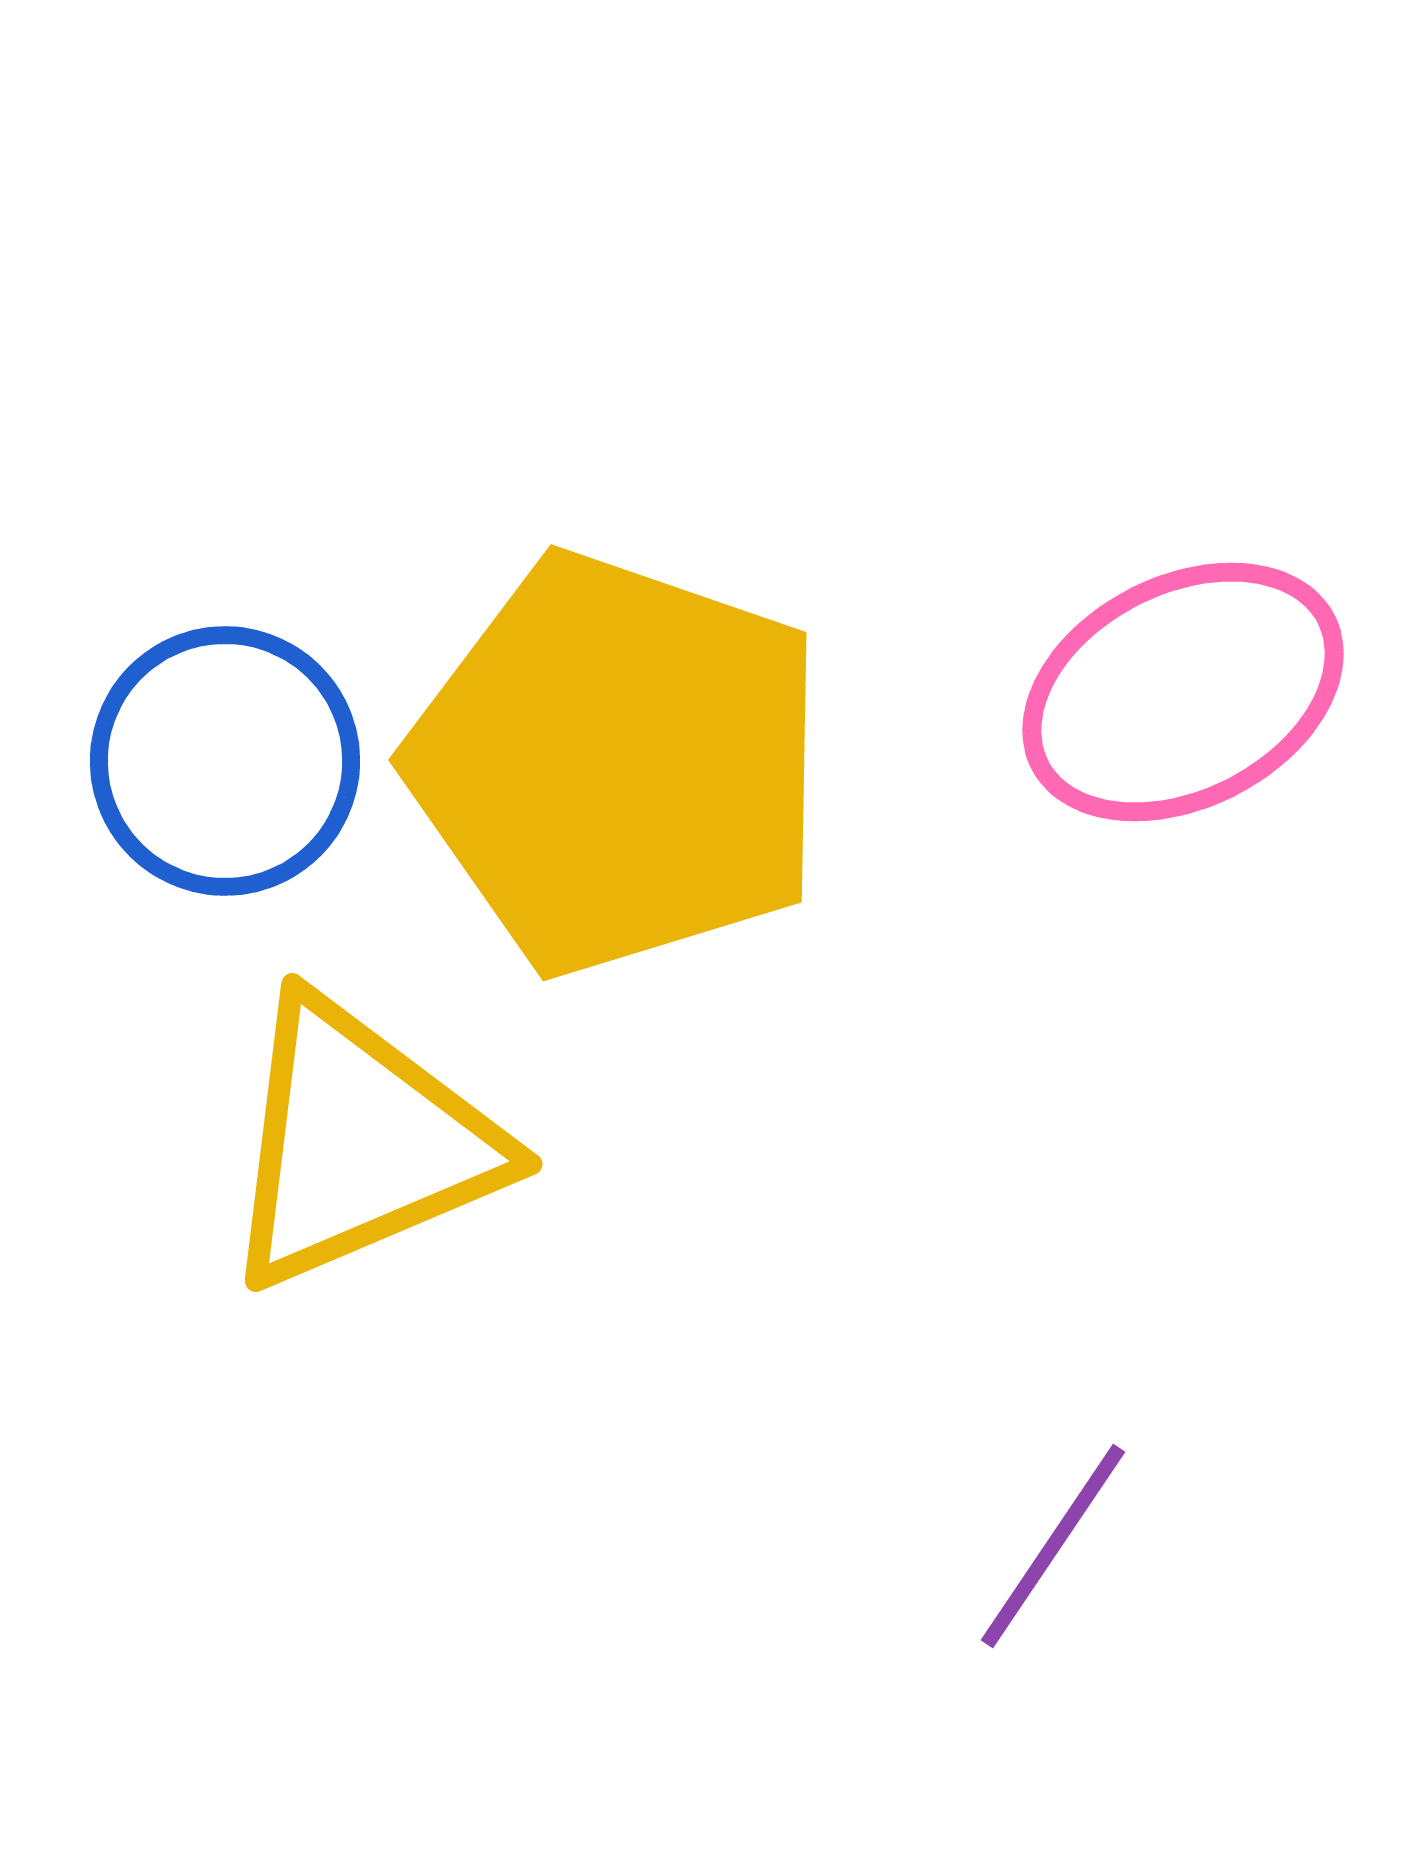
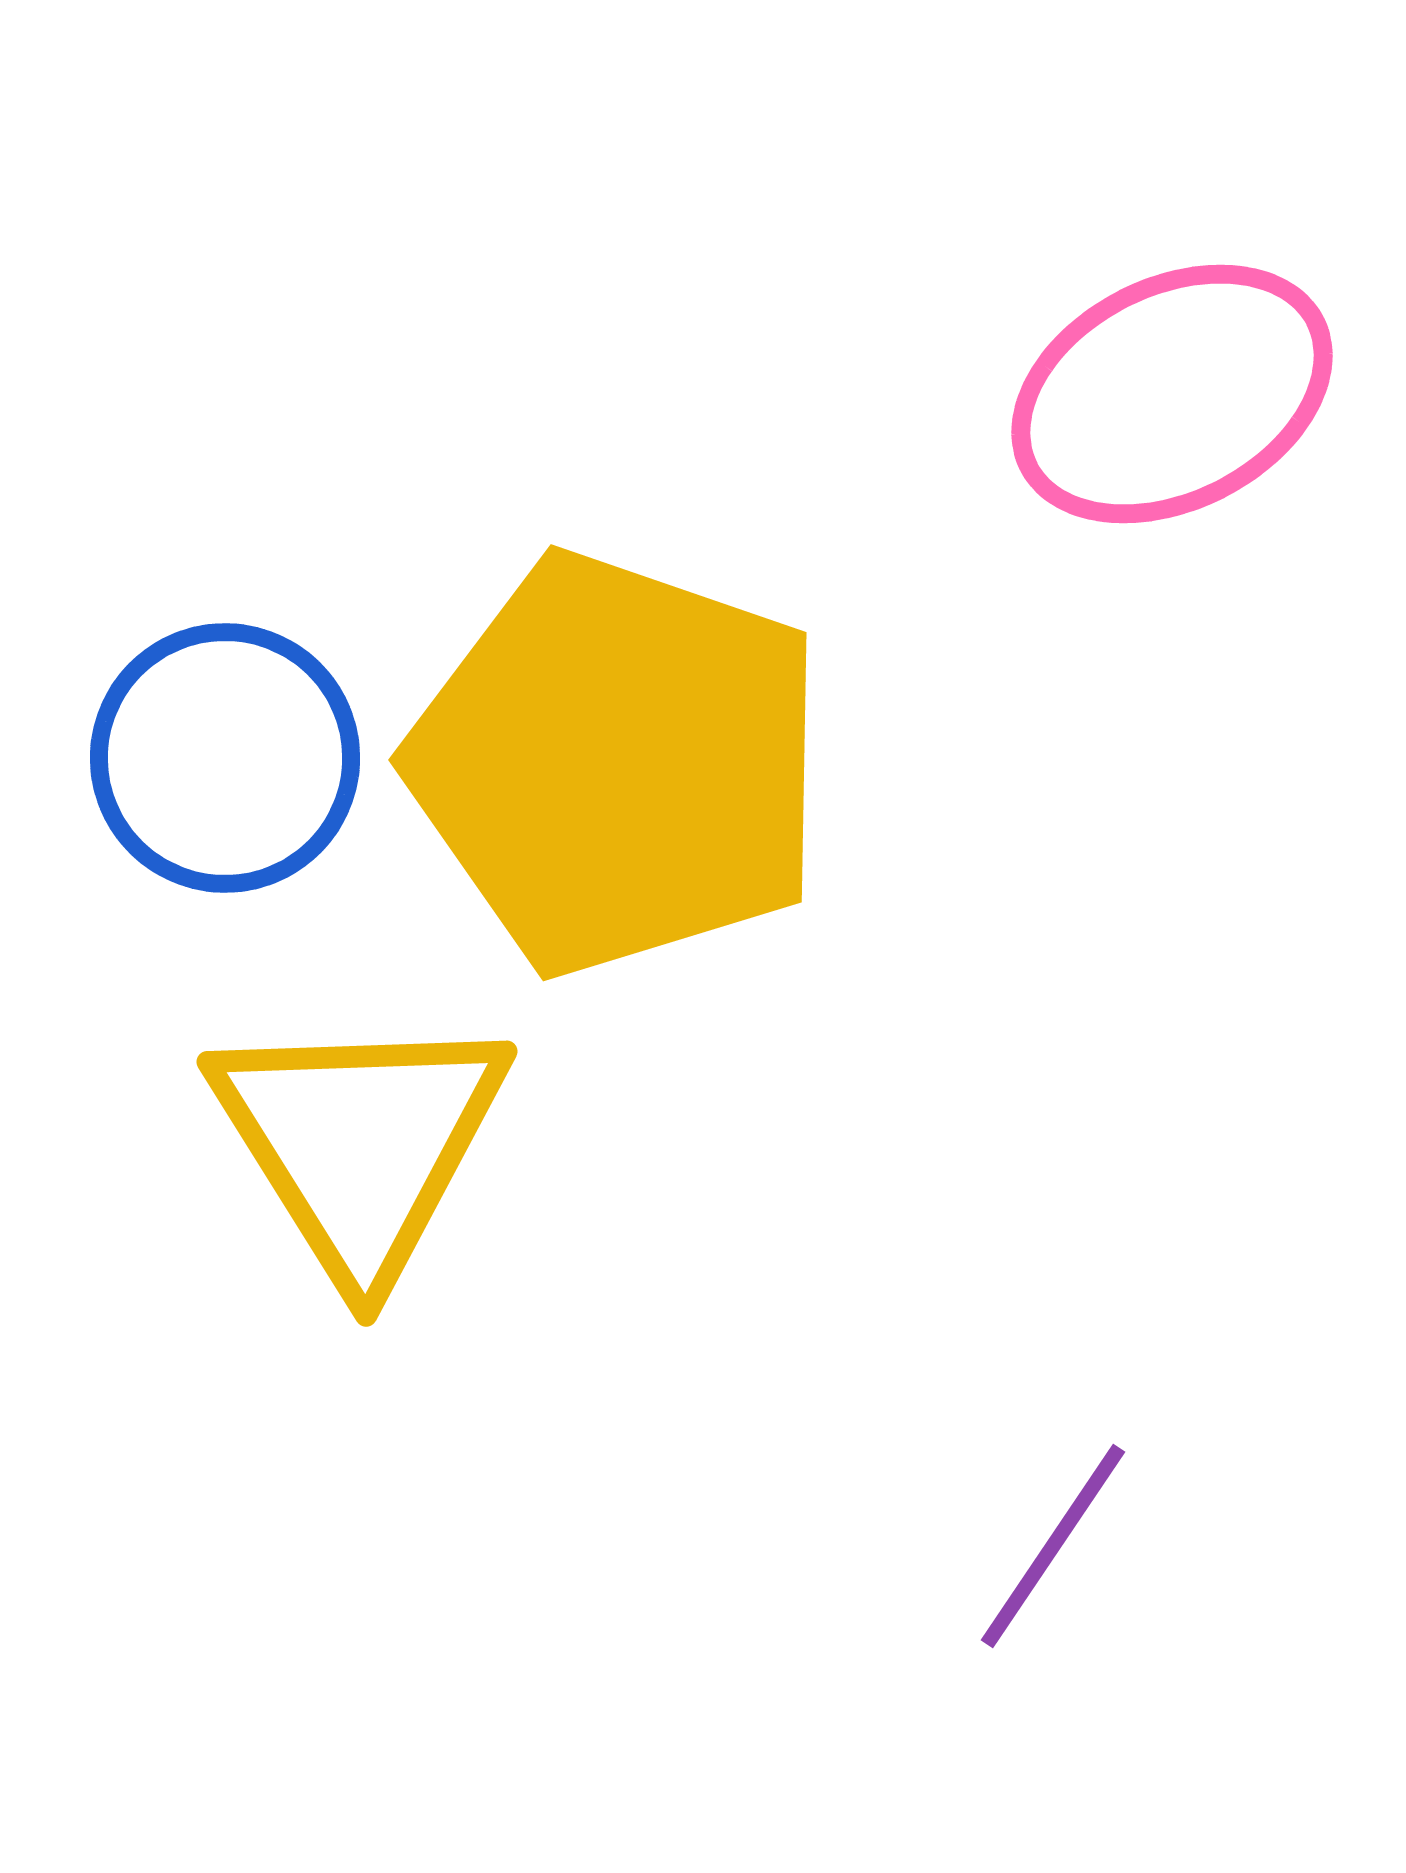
pink ellipse: moved 11 px left, 298 px up
blue circle: moved 3 px up
yellow triangle: rotated 39 degrees counterclockwise
